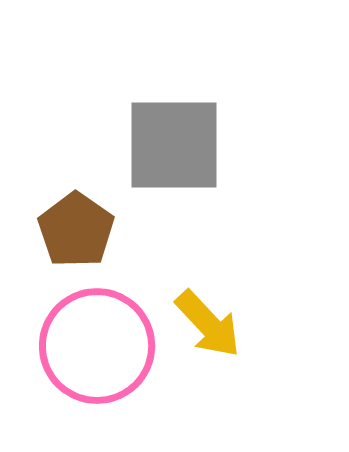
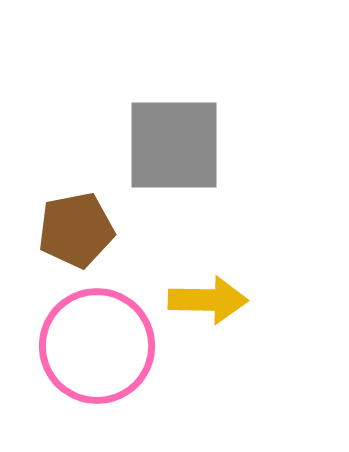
brown pentagon: rotated 26 degrees clockwise
yellow arrow: moved 24 px up; rotated 46 degrees counterclockwise
